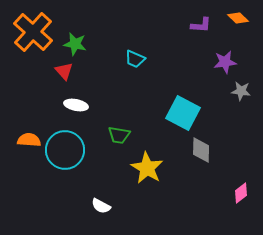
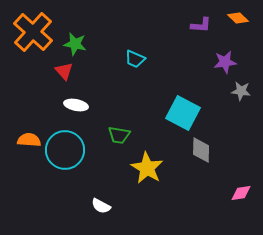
pink diamond: rotated 30 degrees clockwise
